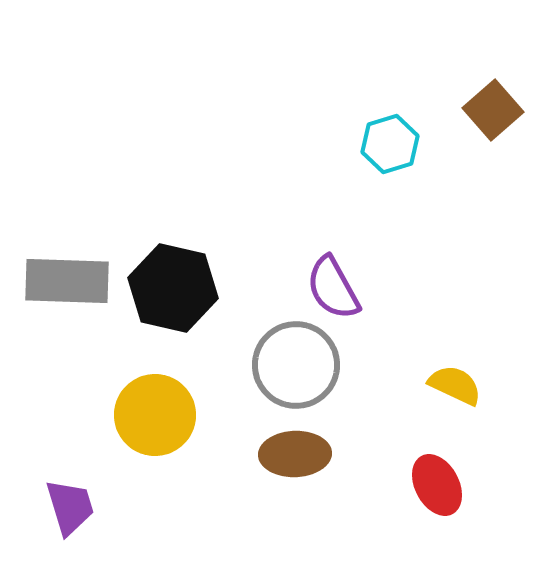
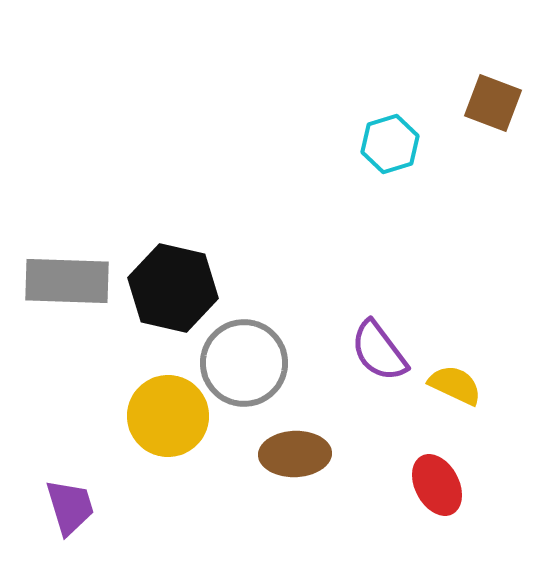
brown square: moved 7 px up; rotated 28 degrees counterclockwise
purple semicircle: moved 46 px right, 63 px down; rotated 8 degrees counterclockwise
gray circle: moved 52 px left, 2 px up
yellow circle: moved 13 px right, 1 px down
